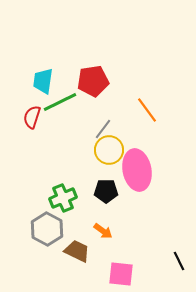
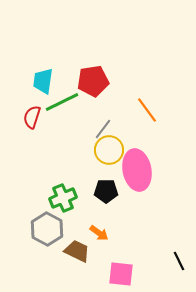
green line: moved 2 px right
orange arrow: moved 4 px left, 2 px down
